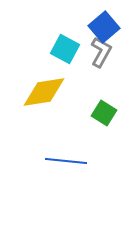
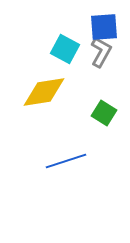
blue square: rotated 36 degrees clockwise
blue line: rotated 24 degrees counterclockwise
